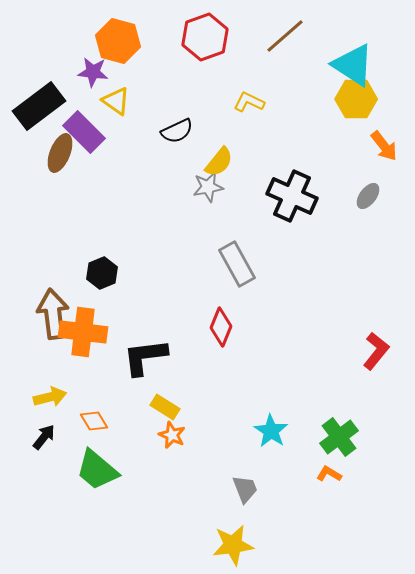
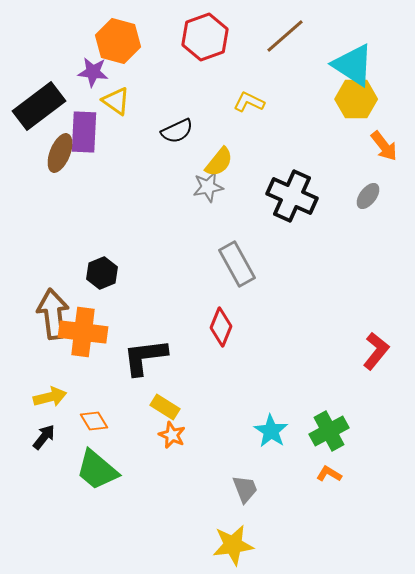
purple rectangle: rotated 48 degrees clockwise
green cross: moved 10 px left, 6 px up; rotated 9 degrees clockwise
